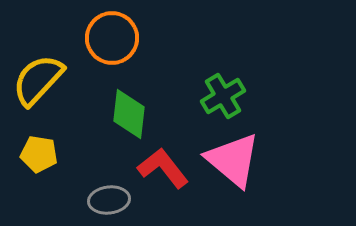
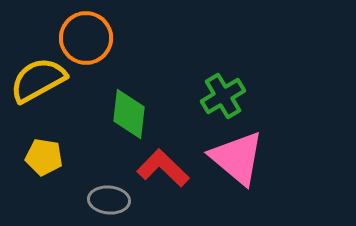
orange circle: moved 26 px left
yellow semicircle: rotated 18 degrees clockwise
yellow pentagon: moved 5 px right, 3 px down
pink triangle: moved 4 px right, 2 px up
red L-shape: rotated 8 degrees counterclockwise
gray ellipse: rotated 12 degrees clockwise
